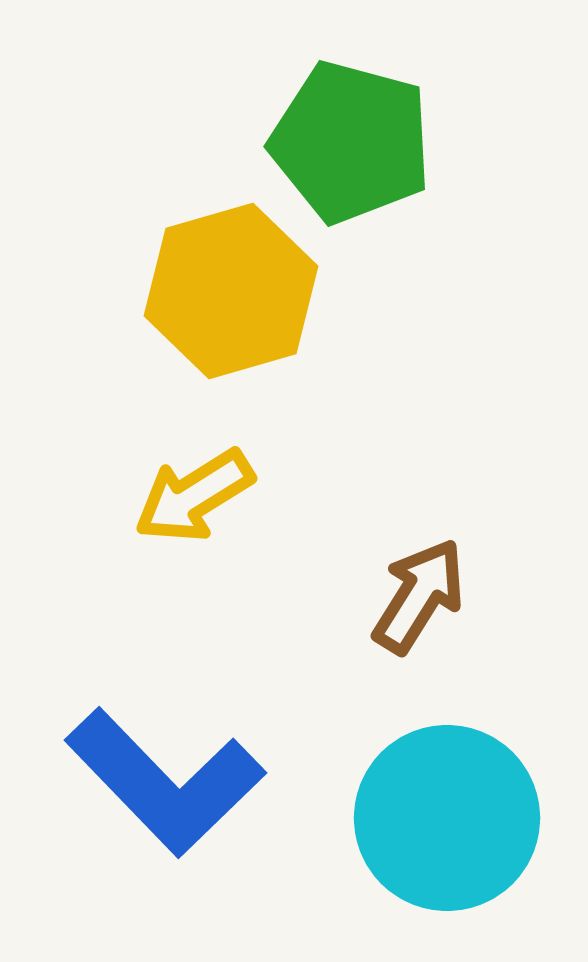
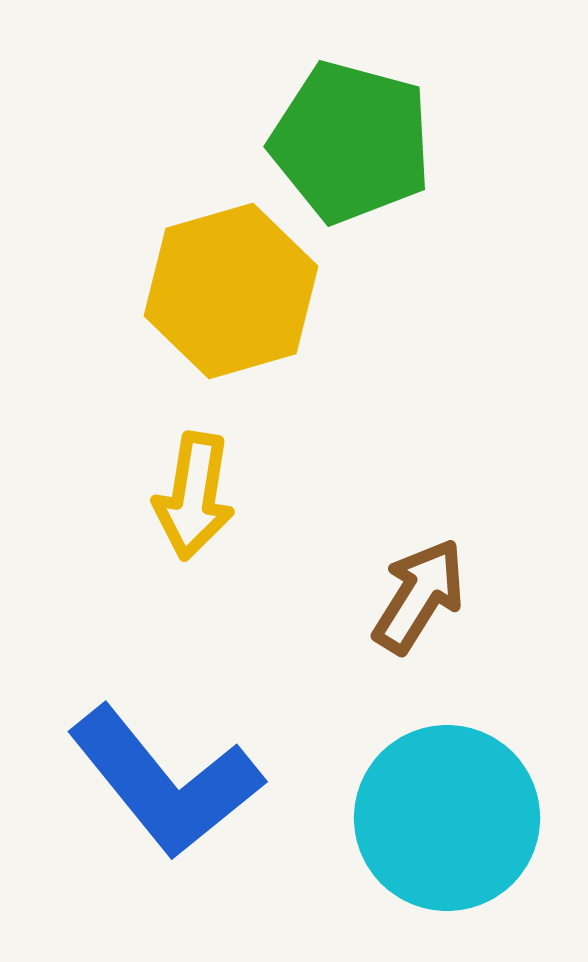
yellow arrow: rotated 49 degrees counterclockwise
blue L-shape: rotated 5 degrees clockwise
